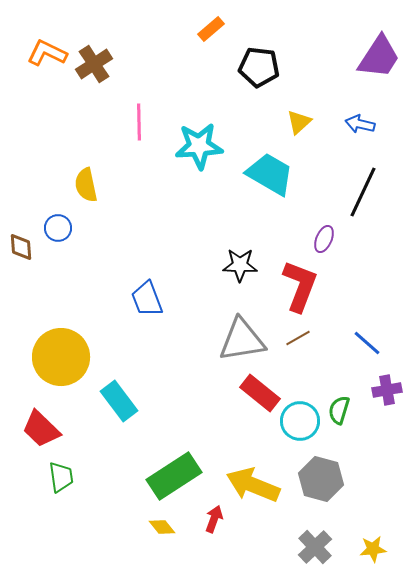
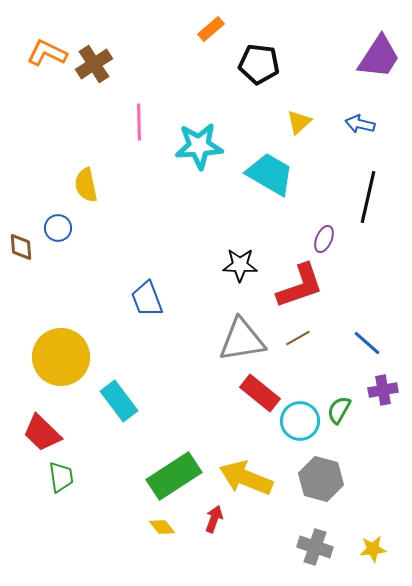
black pentagon: moved 3 px up
black line: moved 5 px right, 5 px down; rotated 12 degrees counterclockwise
red L-shape: rotated 50 degrees clockwise
purple cross: moved 4 px left
green semicircle: rotated 12 degrees clockwise
red trapezoid: moved 1 px right, 4 px down
yellow arrow: moved 7 px left, 7 px up
gray cross: rotated 28 degrees counterclockwise
